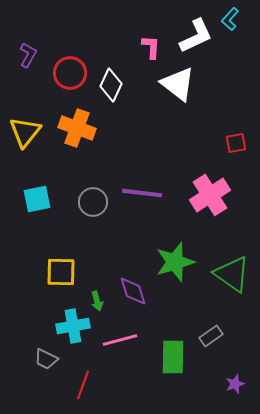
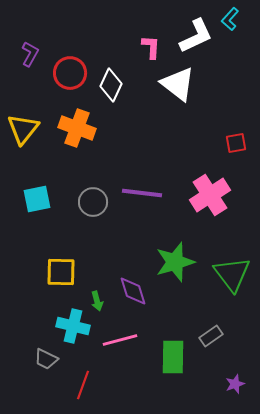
purple L-shape: moved 2 px right, 1 px up
yellow triangle: moved 2 px left, 3 px up
green triangle: rotated 18 degrees clockwise
cyan cross: rotated 24 degrees clockwise
